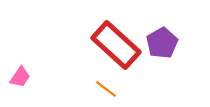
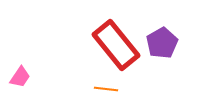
red rectangle: rotated 9 degrees clockwise
orange line: rotated 30 degrees counterclockwise
